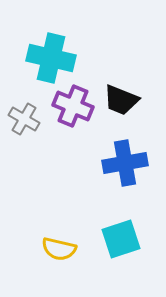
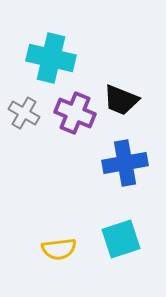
purple cross: moved 2 px right, 7 px down
gray cross: moved 6 px up
yellow semicircle: rotated 20 degrees counterclockwise
